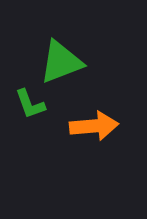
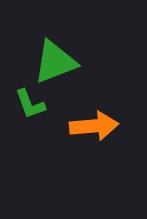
green triangle: moved 6 px left
